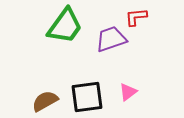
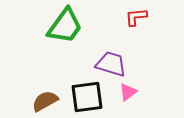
purple trapezoid: moved 25 px down; rotated 36 degrees clockwise
